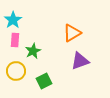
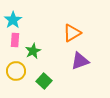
green square: rotated 21 degrees counterclockwise
